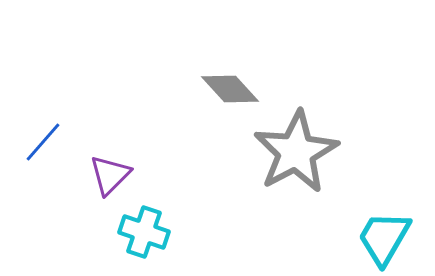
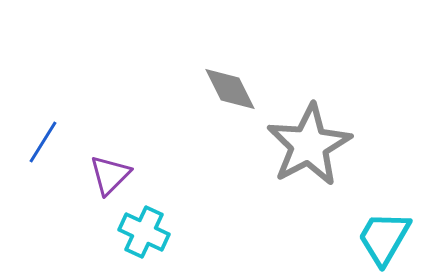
gray diamond: rotated 16 degrees clockwise
blue line: rotated 9 degrees counterclockwise
gray star: moved 13 px right, 7 px up
cyan cross: rotated 6 degrees clockwise
